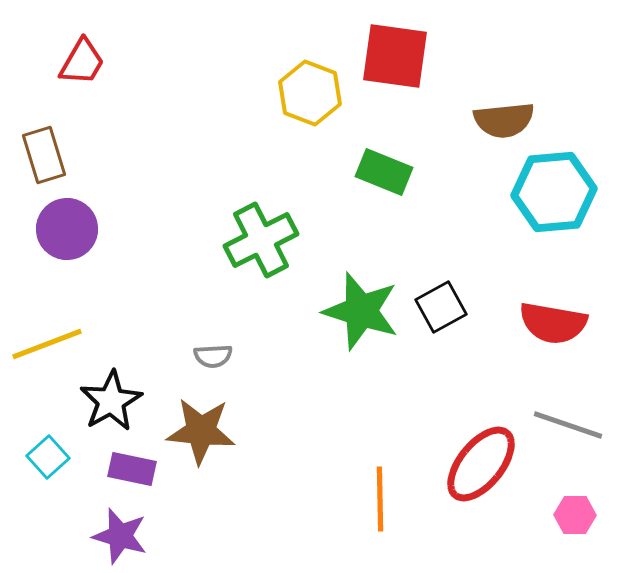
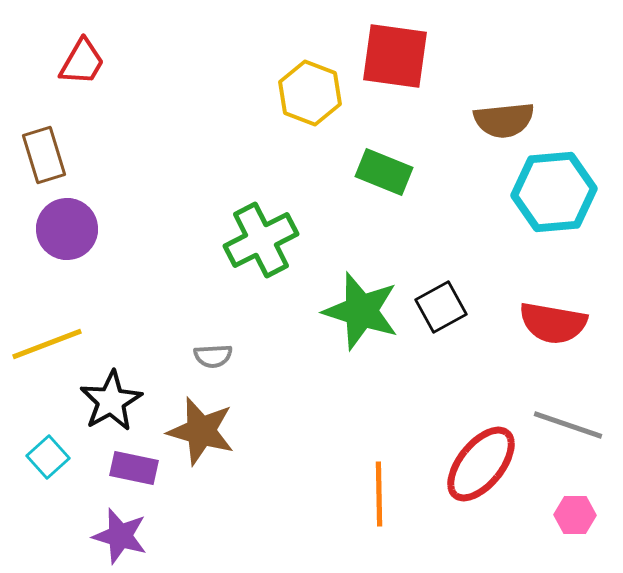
brown star: rotated 10 degrees clockwise
purple rectangle: moved 2 px right, 1 px up
orange line: moved 1 px left, 5 px up
